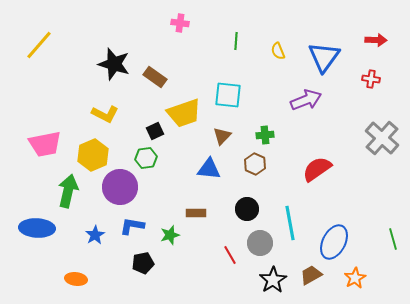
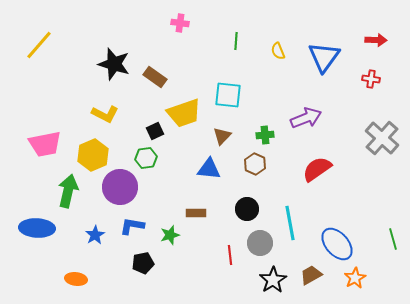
purple arrow at (306, 100): moved 18 px down
blue ellipse at (334, 242): moved 3 px right, 2 px down; rotated 68 degrees counterclockwise
red line at (230, 255): rotated 24 degrees clockwise
